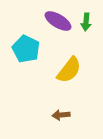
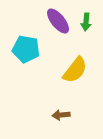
purple ellipse: rotated 20 degrees clockwise
cyan pentagon: rotated 16 degrees counterclockwise
yellow semicircle: moved 6 px right
